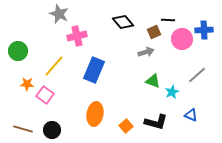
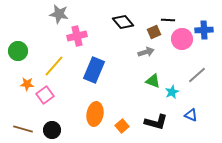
gray star: rotated 12 degrees counterclockwise
pink square: rotated 18 degrees clockwise
orange square: moved 4 px left
